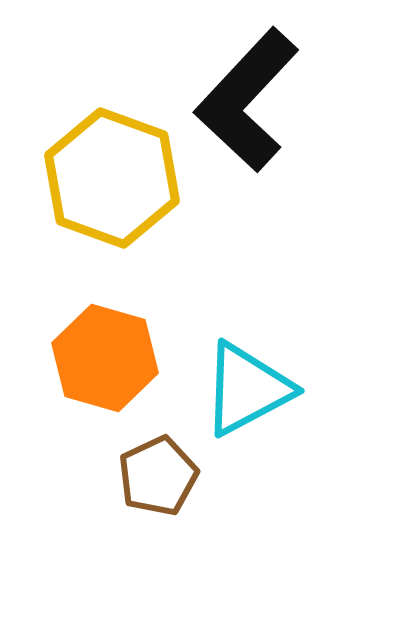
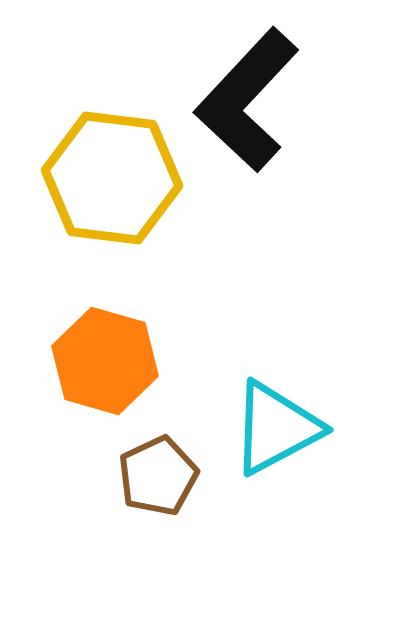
yellow hexagon: rotated 13 degrees counterclockwise
orange hexagon: moved 3 px down
cyan triangle: moved 29 px right, 39 px down
